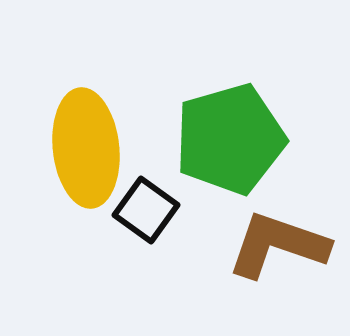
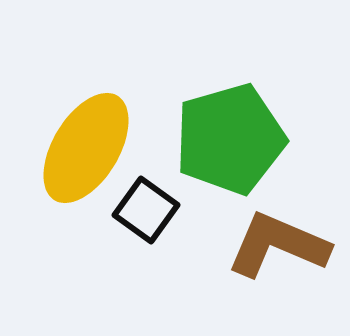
yellow ellipse: rotated 37 degrees clockwise
brown L-shape: rotated 4 degrees clockwise
